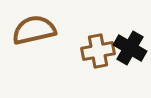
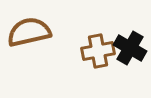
brown semicircle: moved 5 px left, 2 px down
